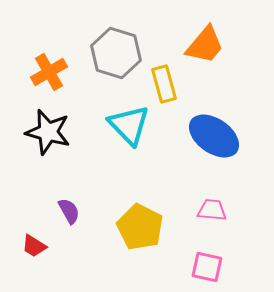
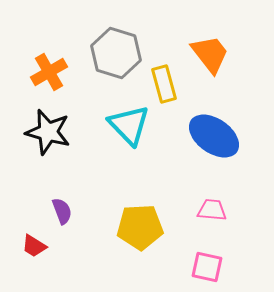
orange trapezoid: moved 5 px right, 9 px down; rotated 78 degrees counterclockwise
purple semicircle: moved 7 px left; rotated 8 degrees clockwise
yellow pentagon: rotated 30 degrees counterclockwise
